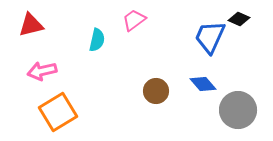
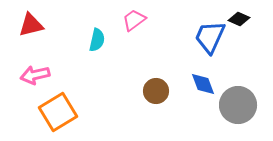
pink arrow: moved 7 px left, 4 px down
blue diamond: rotated 20 degrees clockwise
gray circle: moved 5 px up
